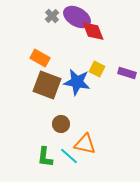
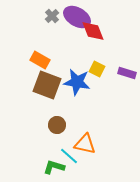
orange rectangle: moved 2 px down
brown circle: moved 4 px left, 1 px down
green L-shape: moved 9 px right, 10 px down; rotated 100 degrees clockwise
